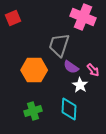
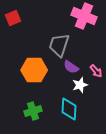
pink cross: moved 1 px right, 1 px up
pink arrow: moved 3 px right, 1 px down
white star: rotated 21 degrees clockwise
